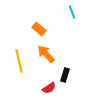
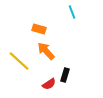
orange rectangle: rotated 24 degrees counterclockwise
orange arrow: moved 3 px up
yellow line: rotated 35 degrees counterclockwise
red semicircle: moved 4 px up
